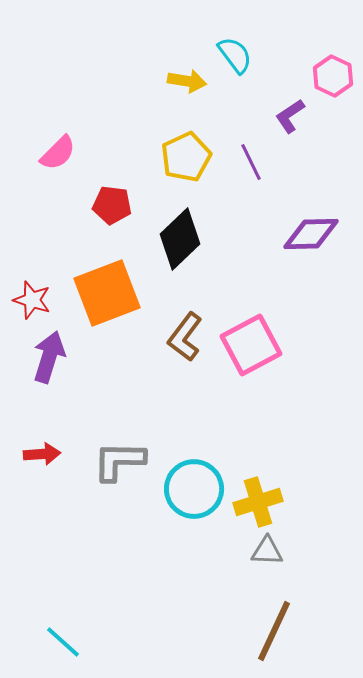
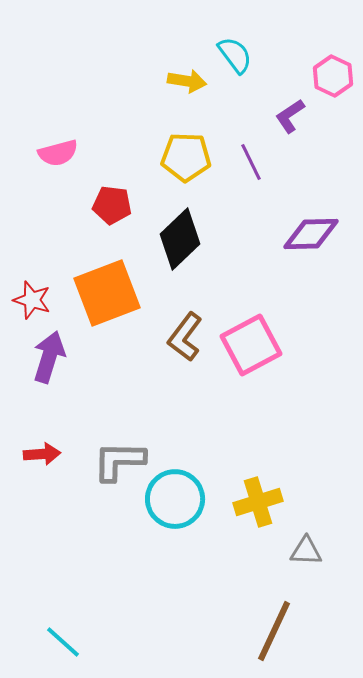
pink semicircle: rotated 30 degrees clockwise
yellow pentagon: rotated 27 degrees clockwise
cyan circle: moved 19 px left, 10 px down
gray triangle: moved 39 px right
